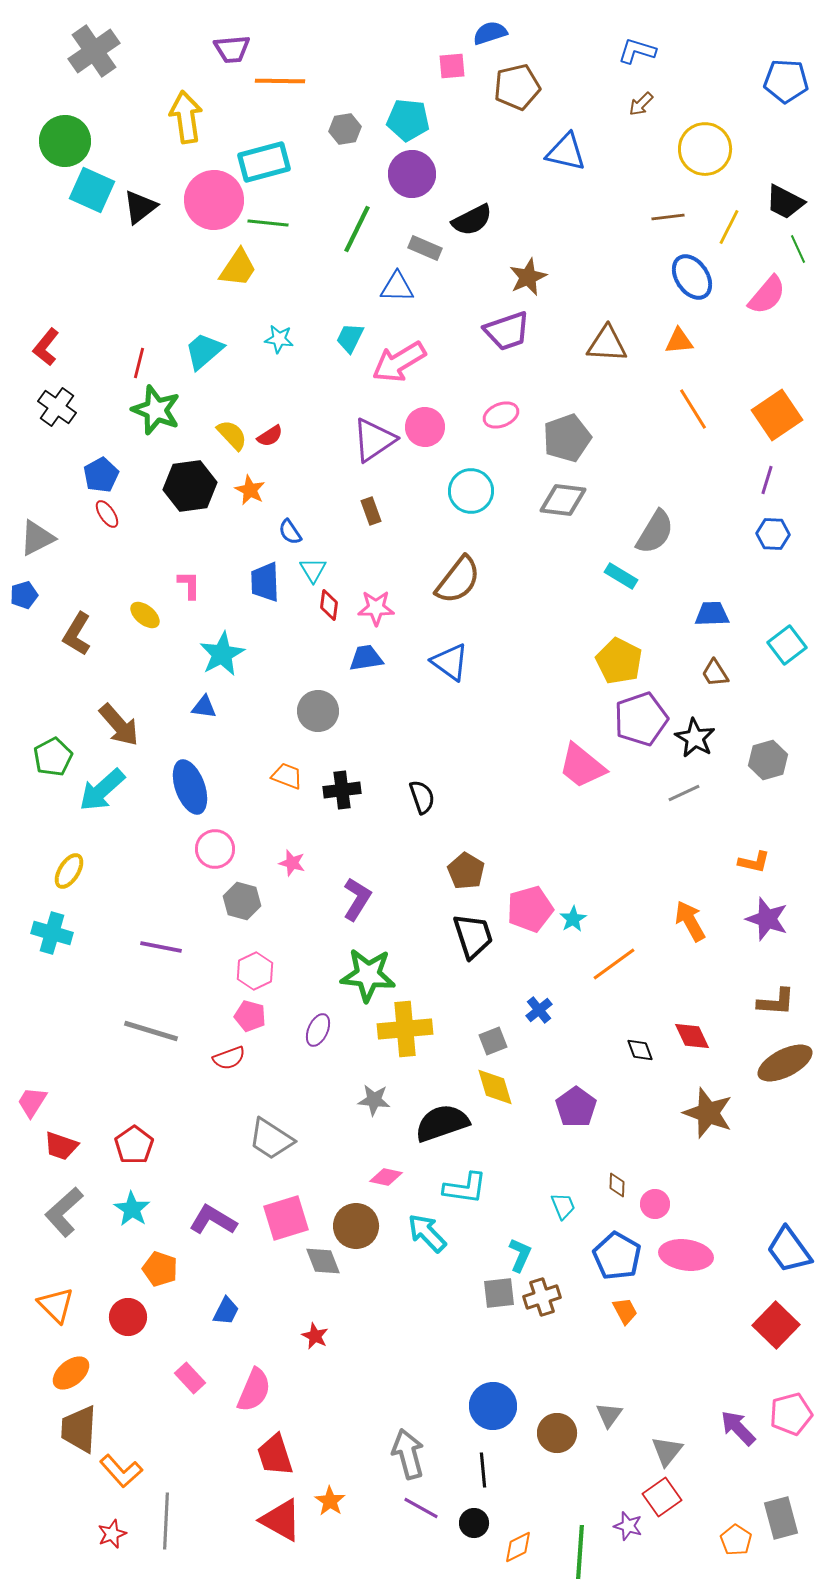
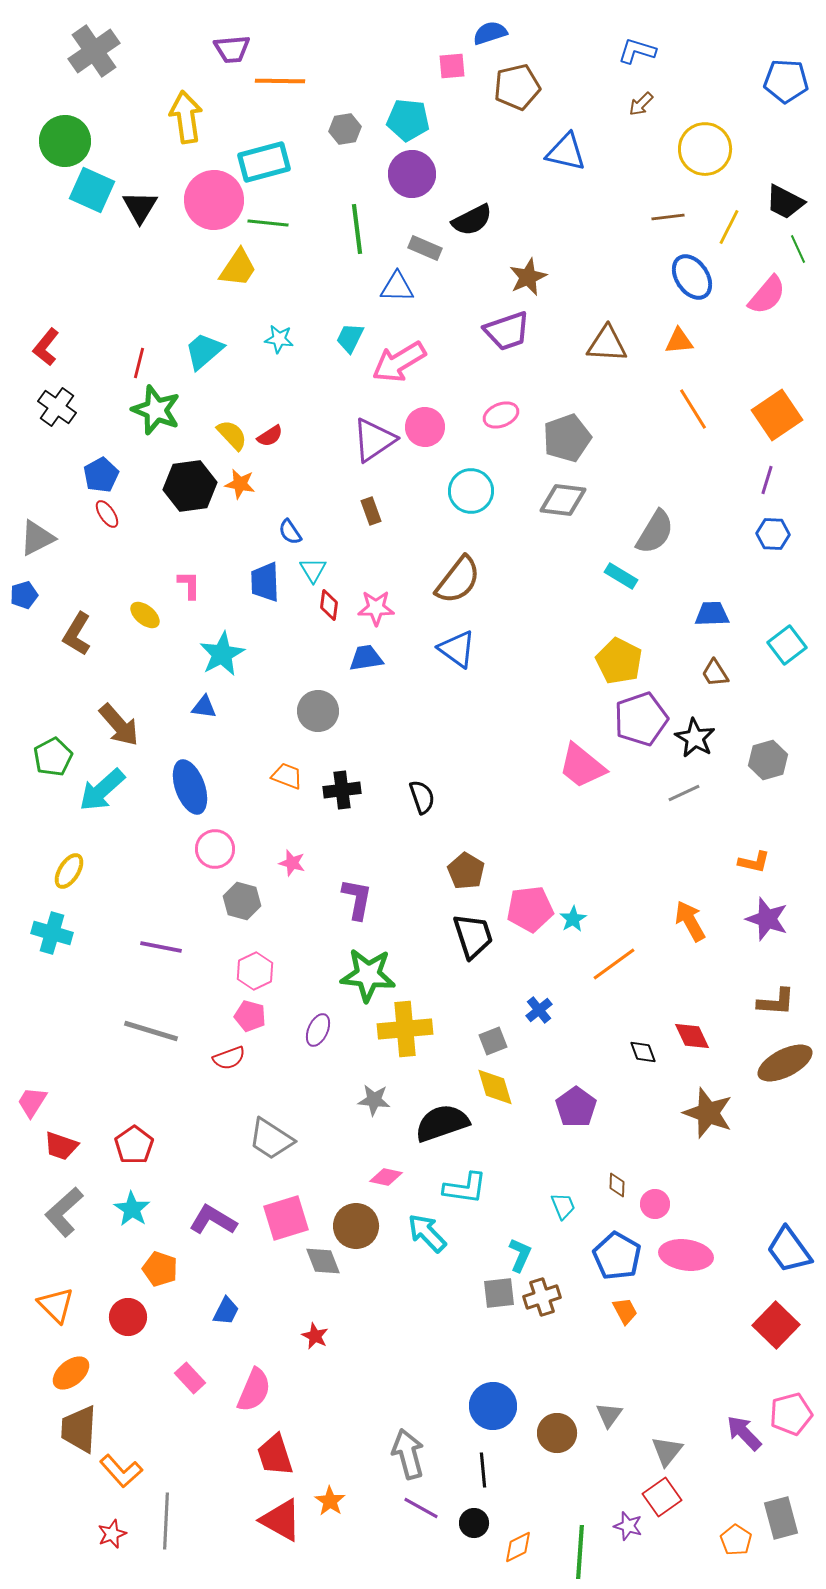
black triangle at (140, 207): rotated 21 degrees counterclockwise
green line at (357, 229): rotated 33 degrees counterclockwise
orange star at (250, 490): moved 10 px left, 6 px up; rotated 16 degrees counterclockwise
blue triangle at (450, 662): moved 7 px right, 13 px up
purple L-shape at (357, 899): rotated 21 degrees counterclockwise
pink pentagon at (530, 909): rotated 9 degrees clockwise
black diamond at (640, 1050): moved 3 px right, 2 px down
purple arrow at (738, 1428): moved 6 px right, 5 px down
